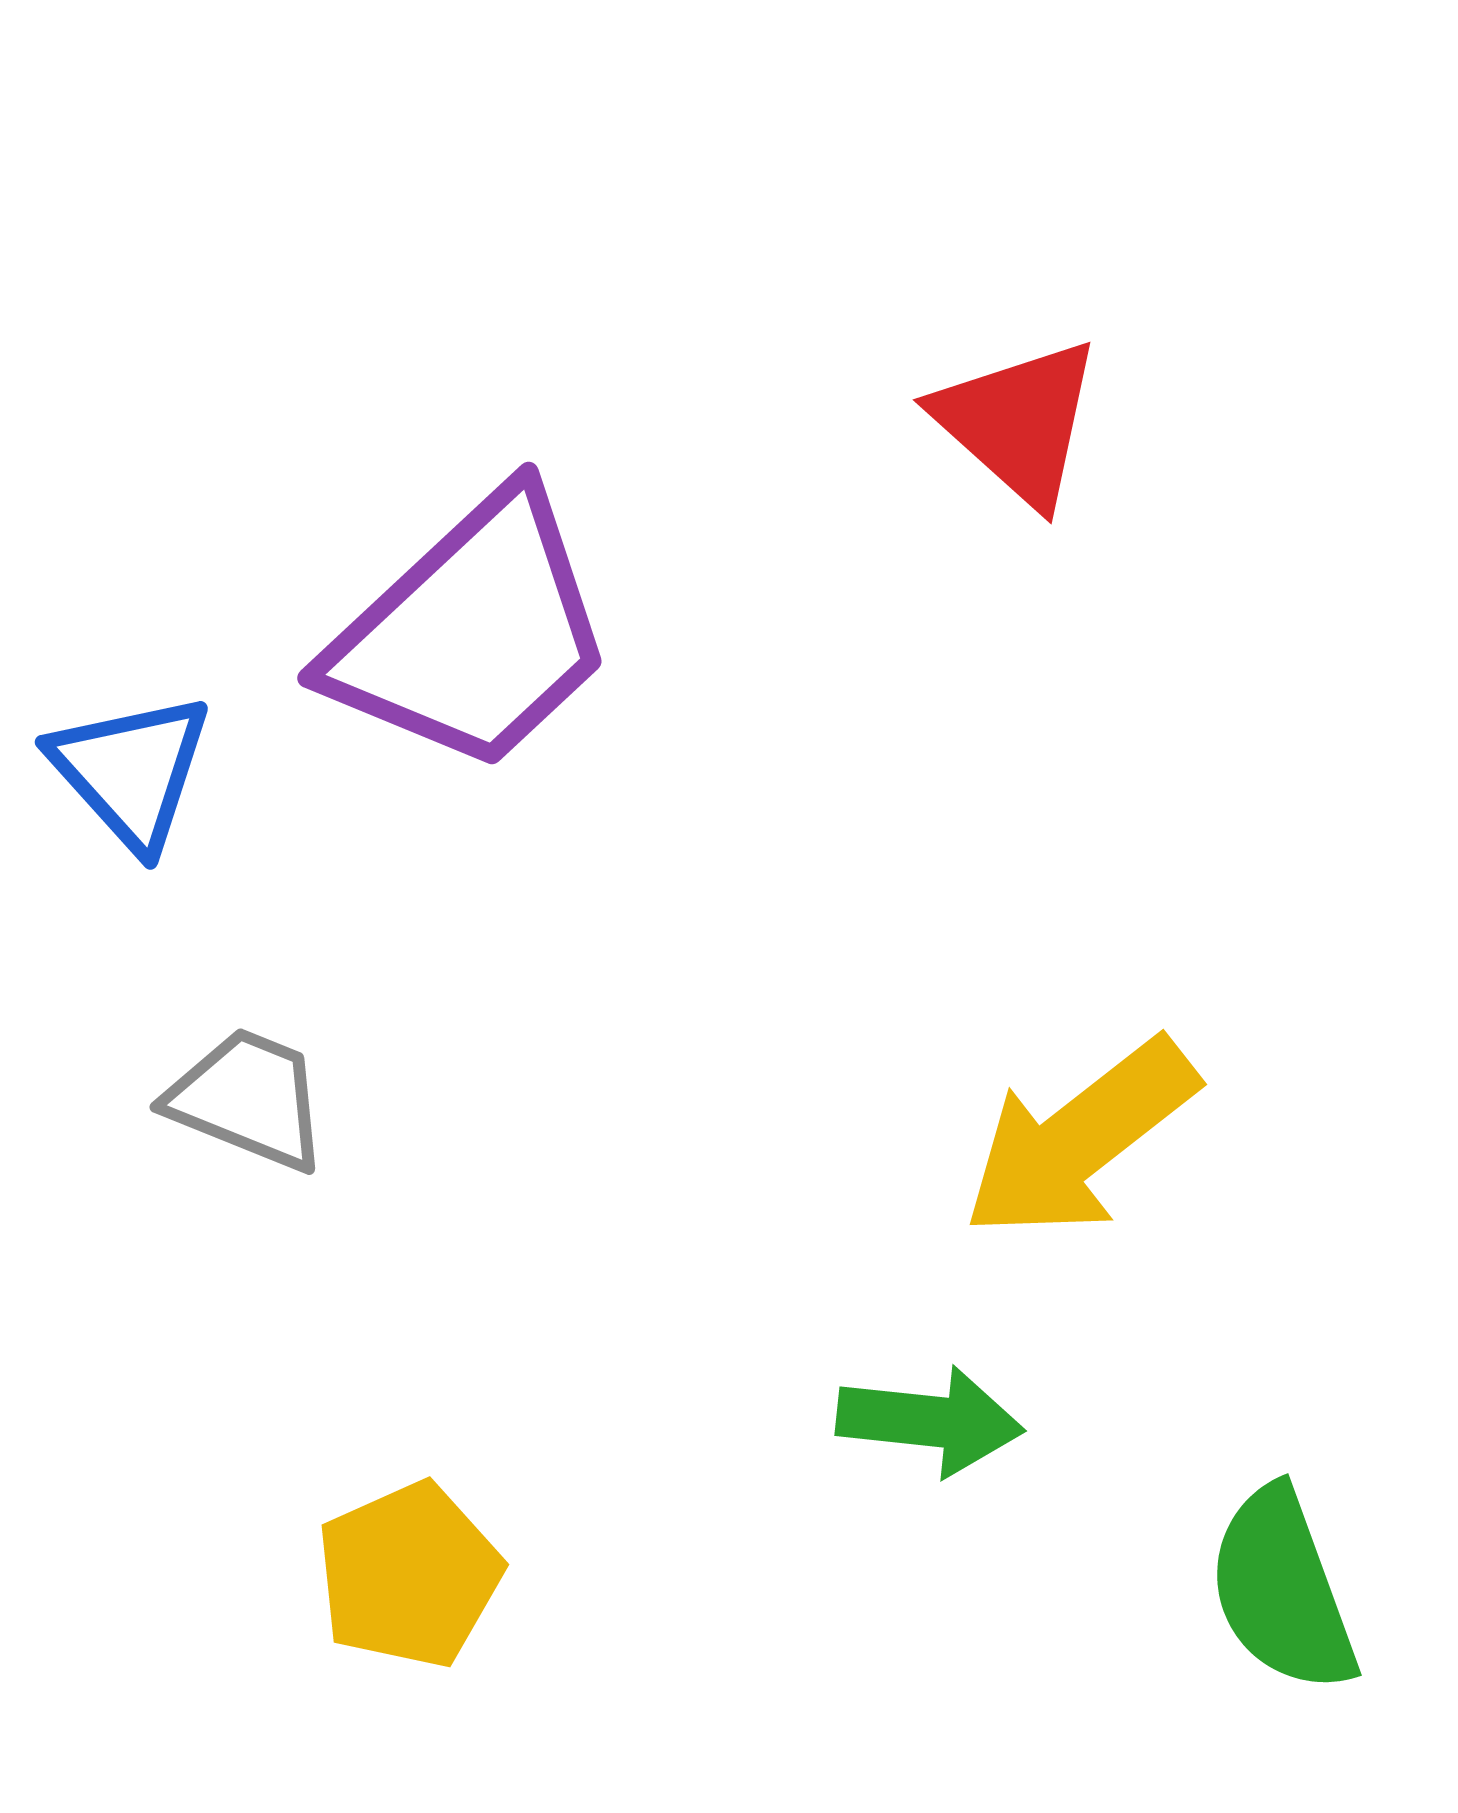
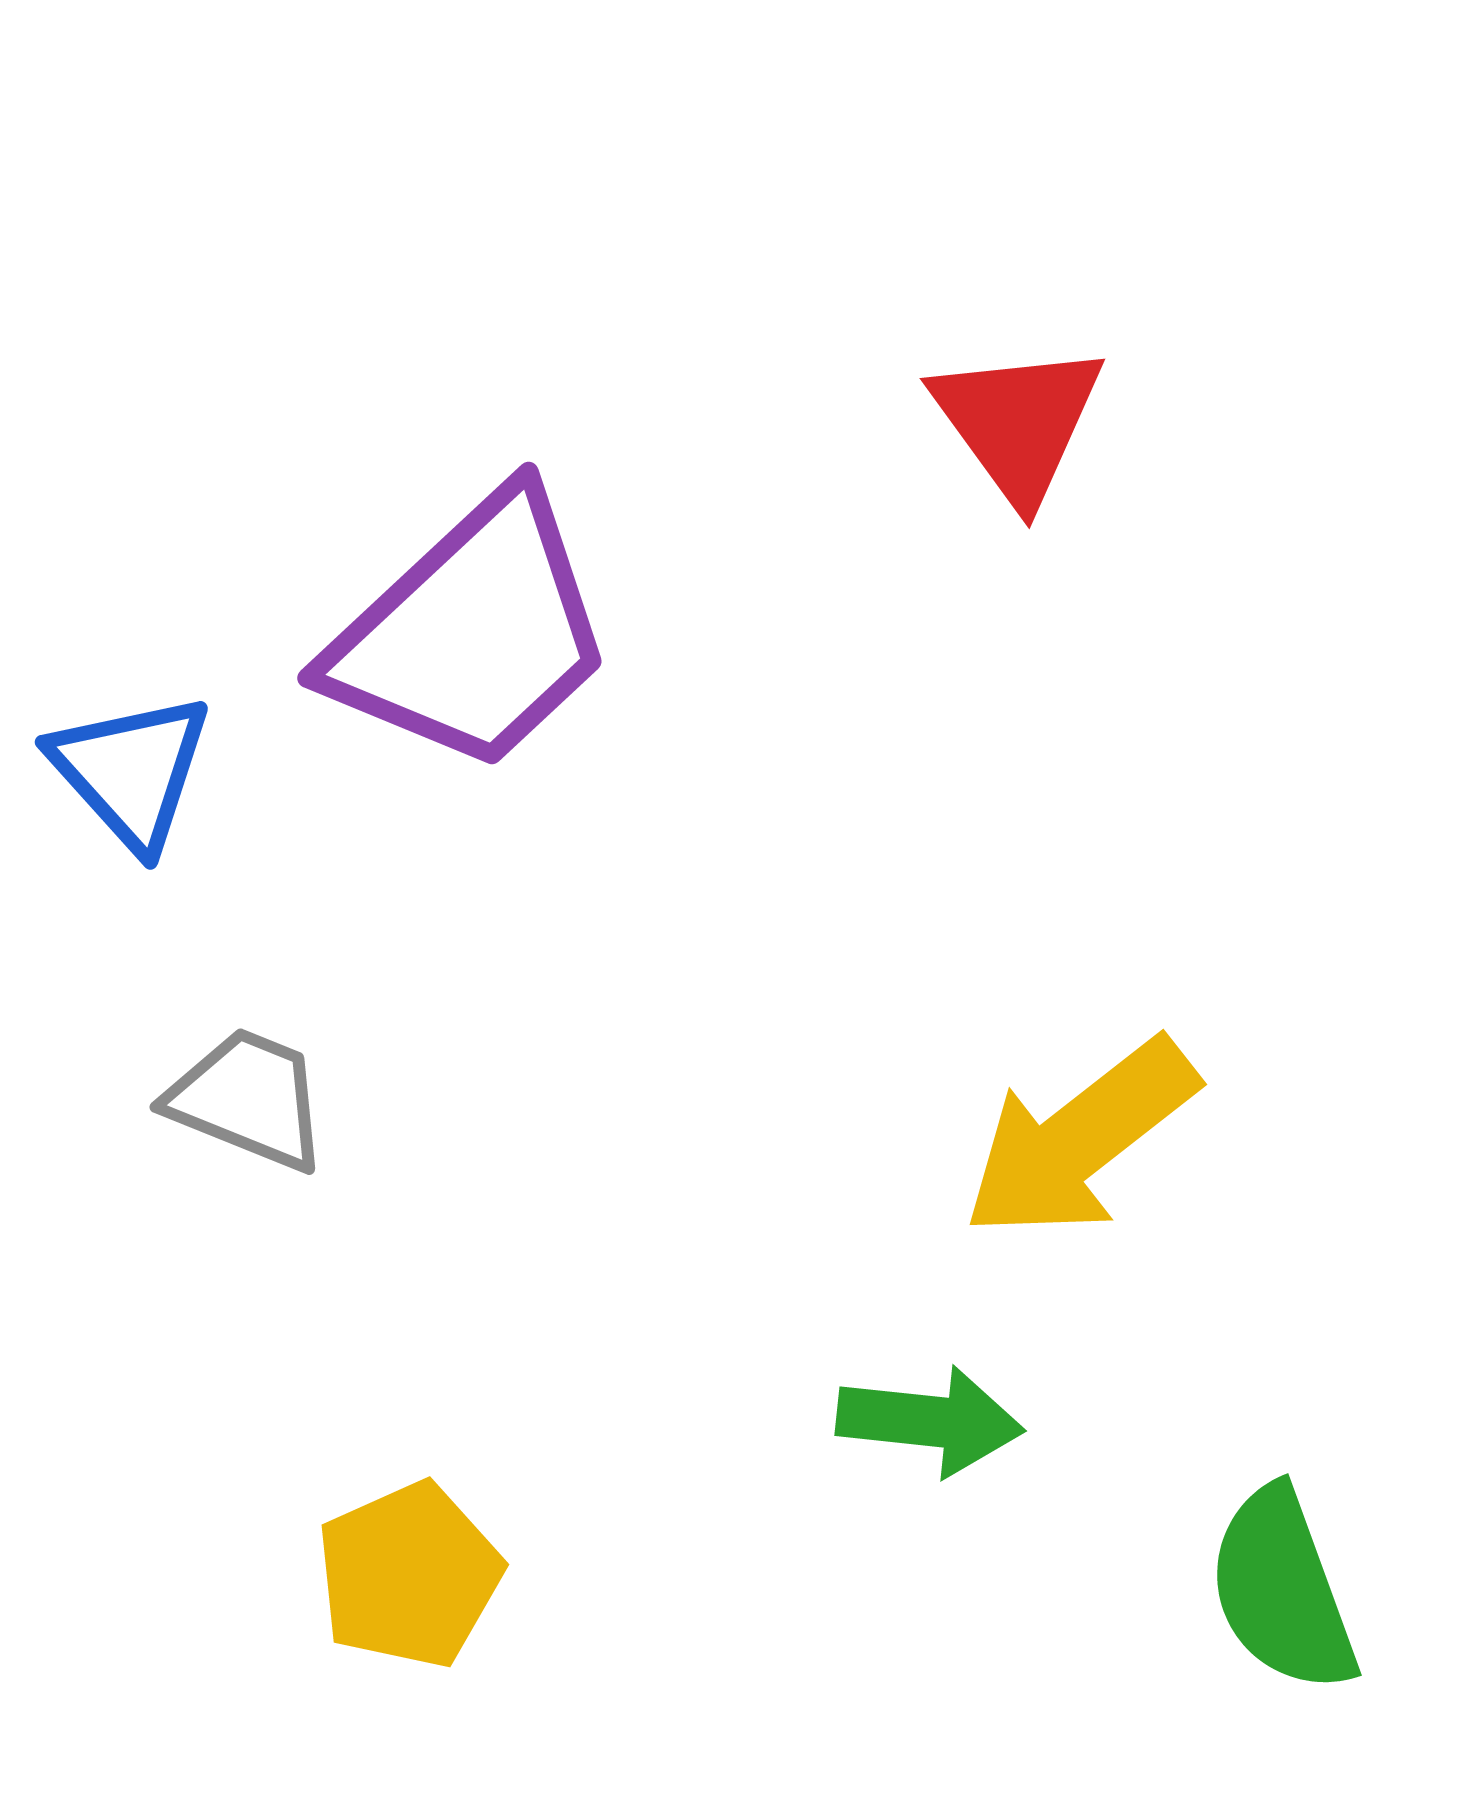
red triangle: rotated 12 degrees clockwise
